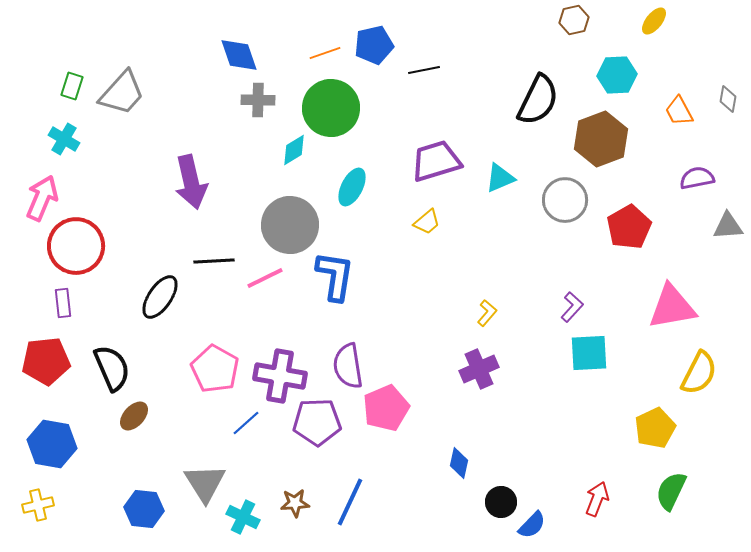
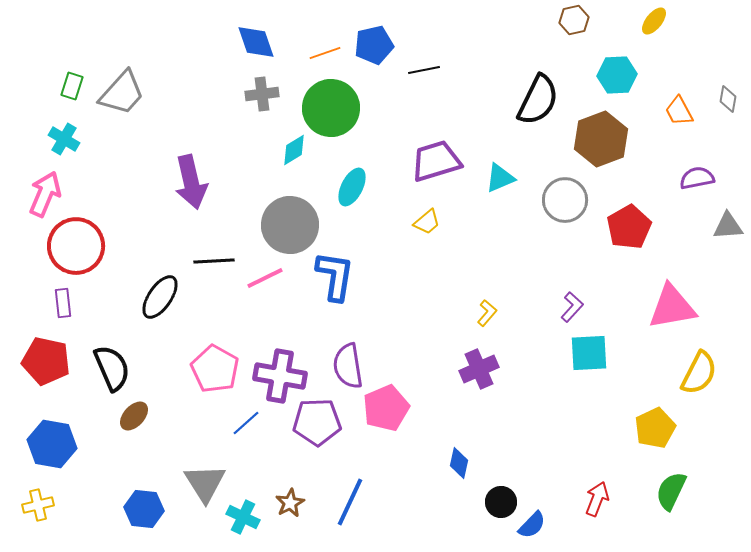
blue diamond at (239, 55): moved 17 px right, 13 px up
gray cross at (258, 100): moved 4 px right, 6 px up; rotated 8 degrees counterclockwise
pink arrow at (42, 198): moved 3 px right, 4 px up
red pentagon at (46, 361): rotated 18 degrees clockwise
brown star at (295, 503): moved 5 px left; rotated 24 degrees counterclockwise
